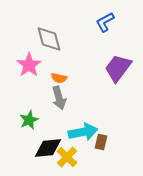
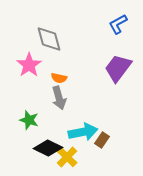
blue L-shape: moved 13 px right, 2 px down
green star: rotated 30 degrees counterclockwise
brown rectangle: moved 1 px right, 2 px up; rotated 21 degrees clockwise
black diamond: rotated 32 degrees clockwise
